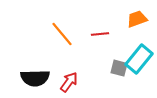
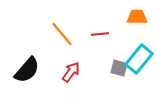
orange trapezoid: moved 2 px up; rotated 20 degrees clockwise
black semicircle: moved 8 px left, 8 px up; rotated 48 degrees counterclockwise
red arrow: moved 2 px right, 10 px up
